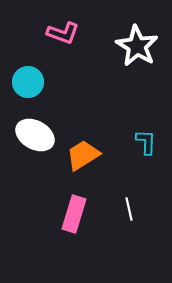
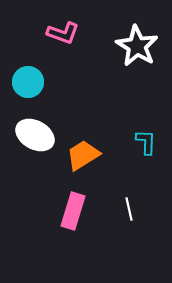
pink rectangle: moved 1 px left, 3 px up
